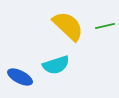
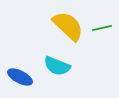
green line: moved 3 px left, 2 px down
cyan semicircle: moved 1 px right, 1 px down; rotated 40 degrees clockwise
